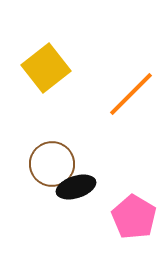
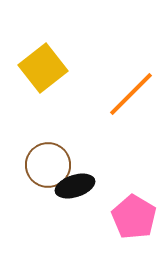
yellow square: moved 3 px left
brown circle: moved 4 px left, 1 px down
black ellipse: moved 1 px left, 1 px up
